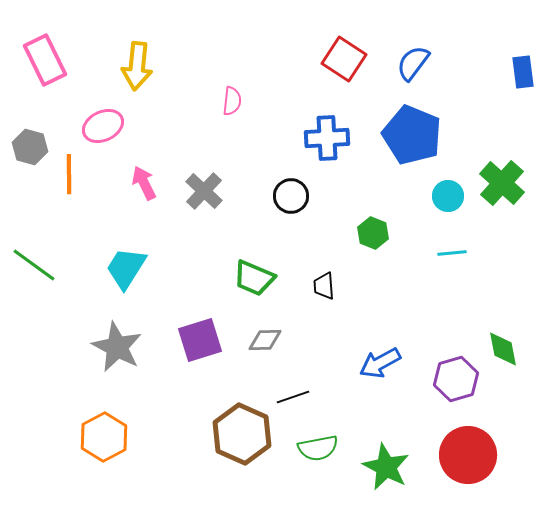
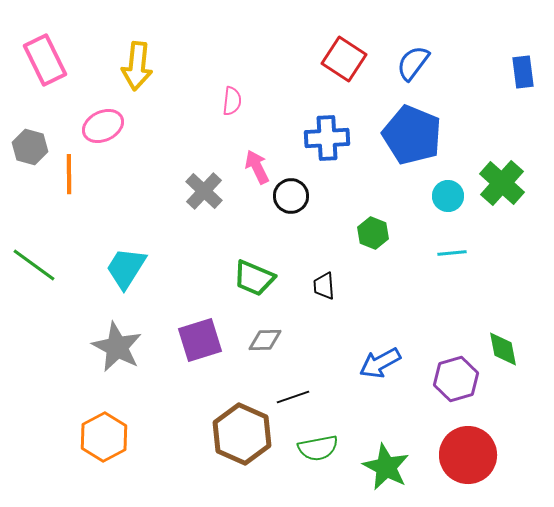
pink arrow: moved 113 px right, 16 px up
